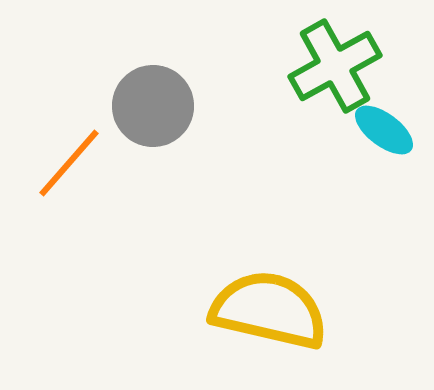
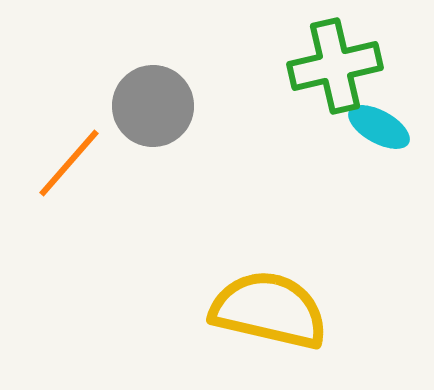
green cross: rotated 16 degrees clockwise
cyan ellipse: moved 5 px left, 3 px up; rotated 8 degrees counterclockwise
